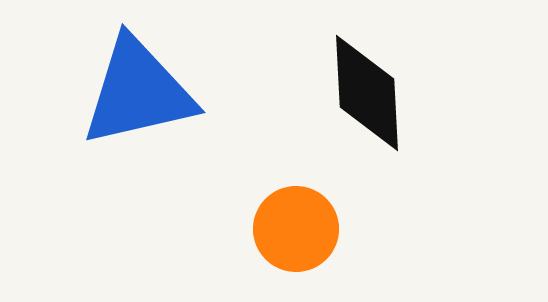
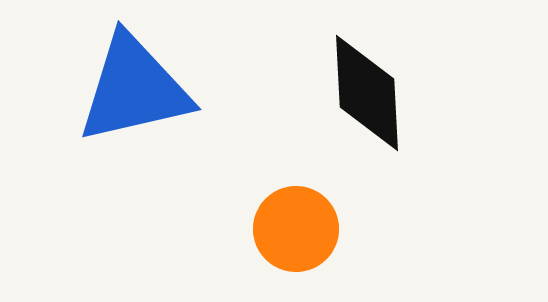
blue triangle: moved 4 px left, 3 px up
